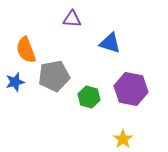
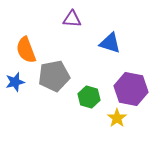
yellow star: moved 6 px left, 21 px up
